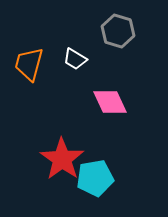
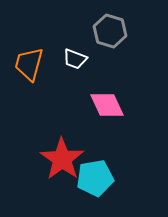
gray hexagon: moved 8 px left
white trapezoid: rotated 10 degrees counterclockwise
pink diamond: moved 3 px left, 3 px down
